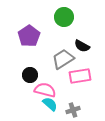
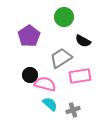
black semicircle: moved 1 px right, 5 px up
gray trapezoid: moved 2 px left, 1 px up
pink semicircle: moved 6 px up
